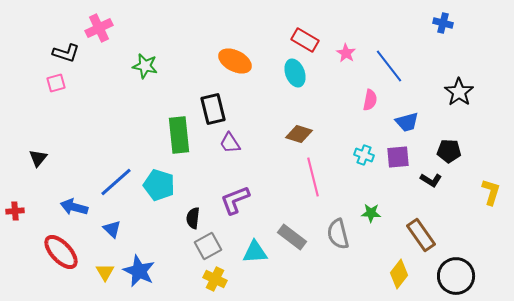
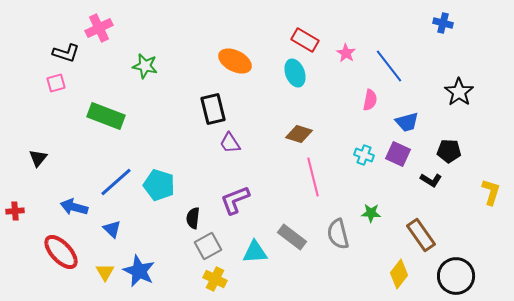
green rectangle at (179, 135): moved 73 px left, 19 px up; rotated 63 degrees counterclockwise
purple square at (398, 157): moved 3 px up; rotated 30 degrees clockwise
